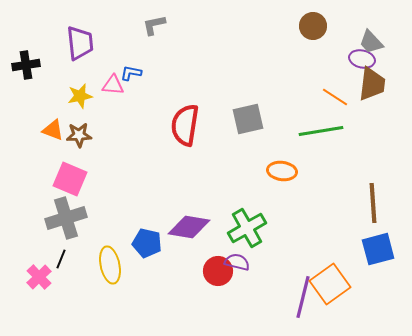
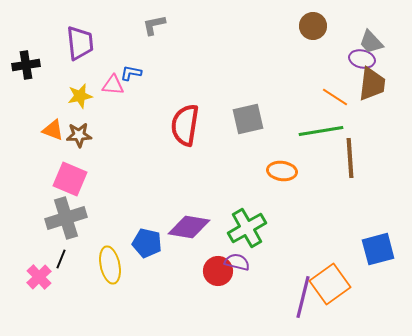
brown line: moved 23 px left, 45 px up
